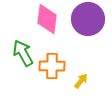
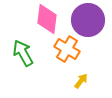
purple circle: moved 1 px down
orange cross: moved 15 px right, 17 px up; rotated 30 degrees clockwise
